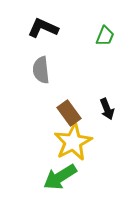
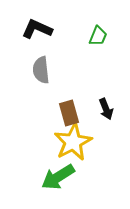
black L-shape: moved 6 px left, 1 px down
green trapezoid: moved 7 px left
black arrow: moved 1 px left
brown rectangle: rotated 20 degrees clockwise
green arrow: moved 2 px left
